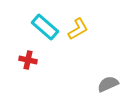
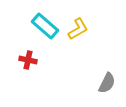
cyan rectangle: moved 1 px up
gray semicircle: moved 1 px left, 1 px up; rotated 140 degrees clockwise
